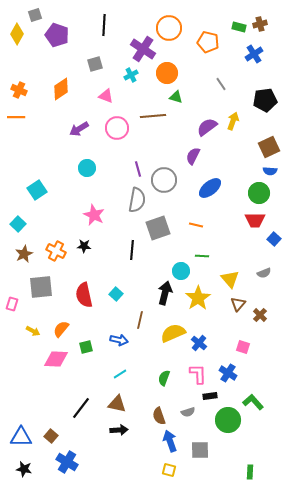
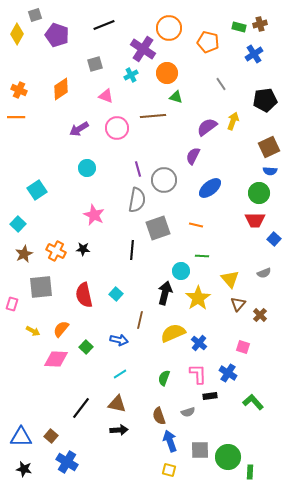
black line at (104, 25): rotated 65 degrees clockwise
black star at (84, 246): moved 1 px left, 3 px down
green square at (86, 347): rotated 32 degrees counterclockwise
green circle at (228, 420): moved 37 px down
